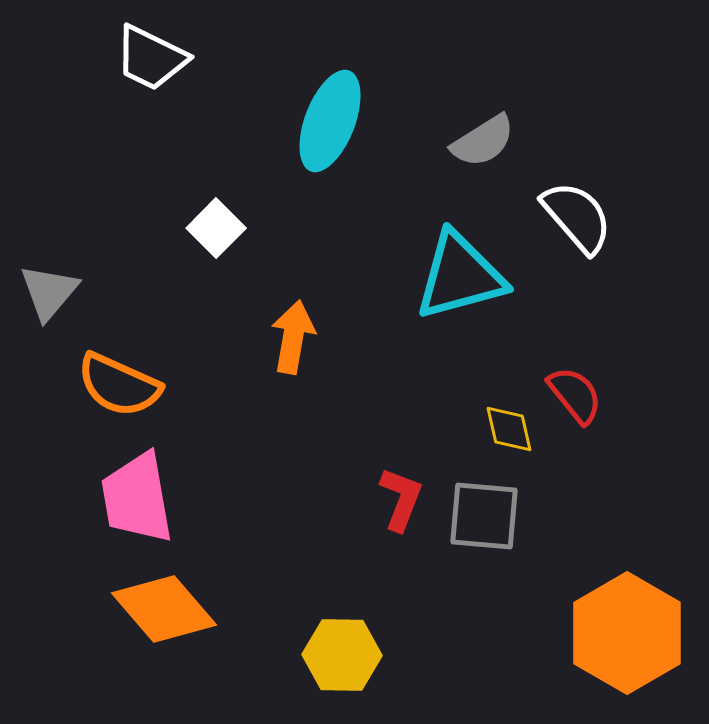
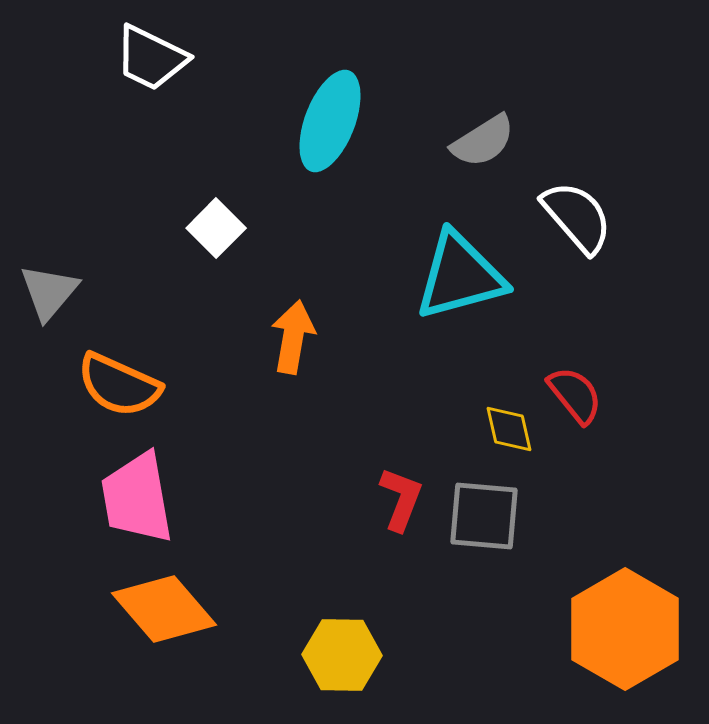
orange hexagon: moved 2 px left, 4 px up
